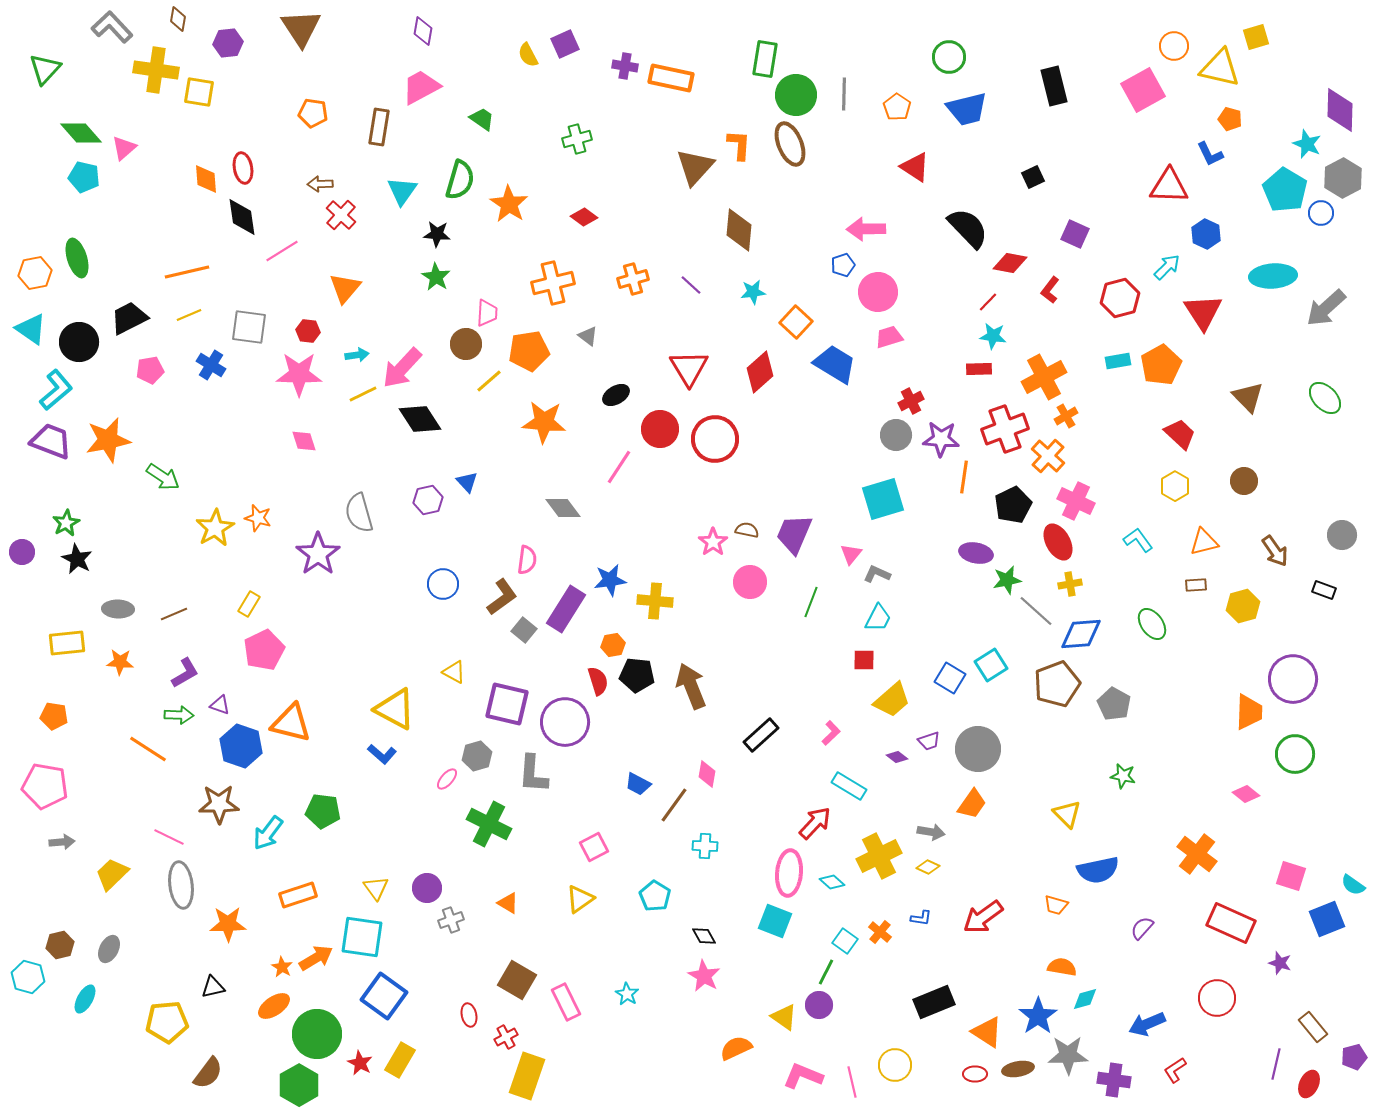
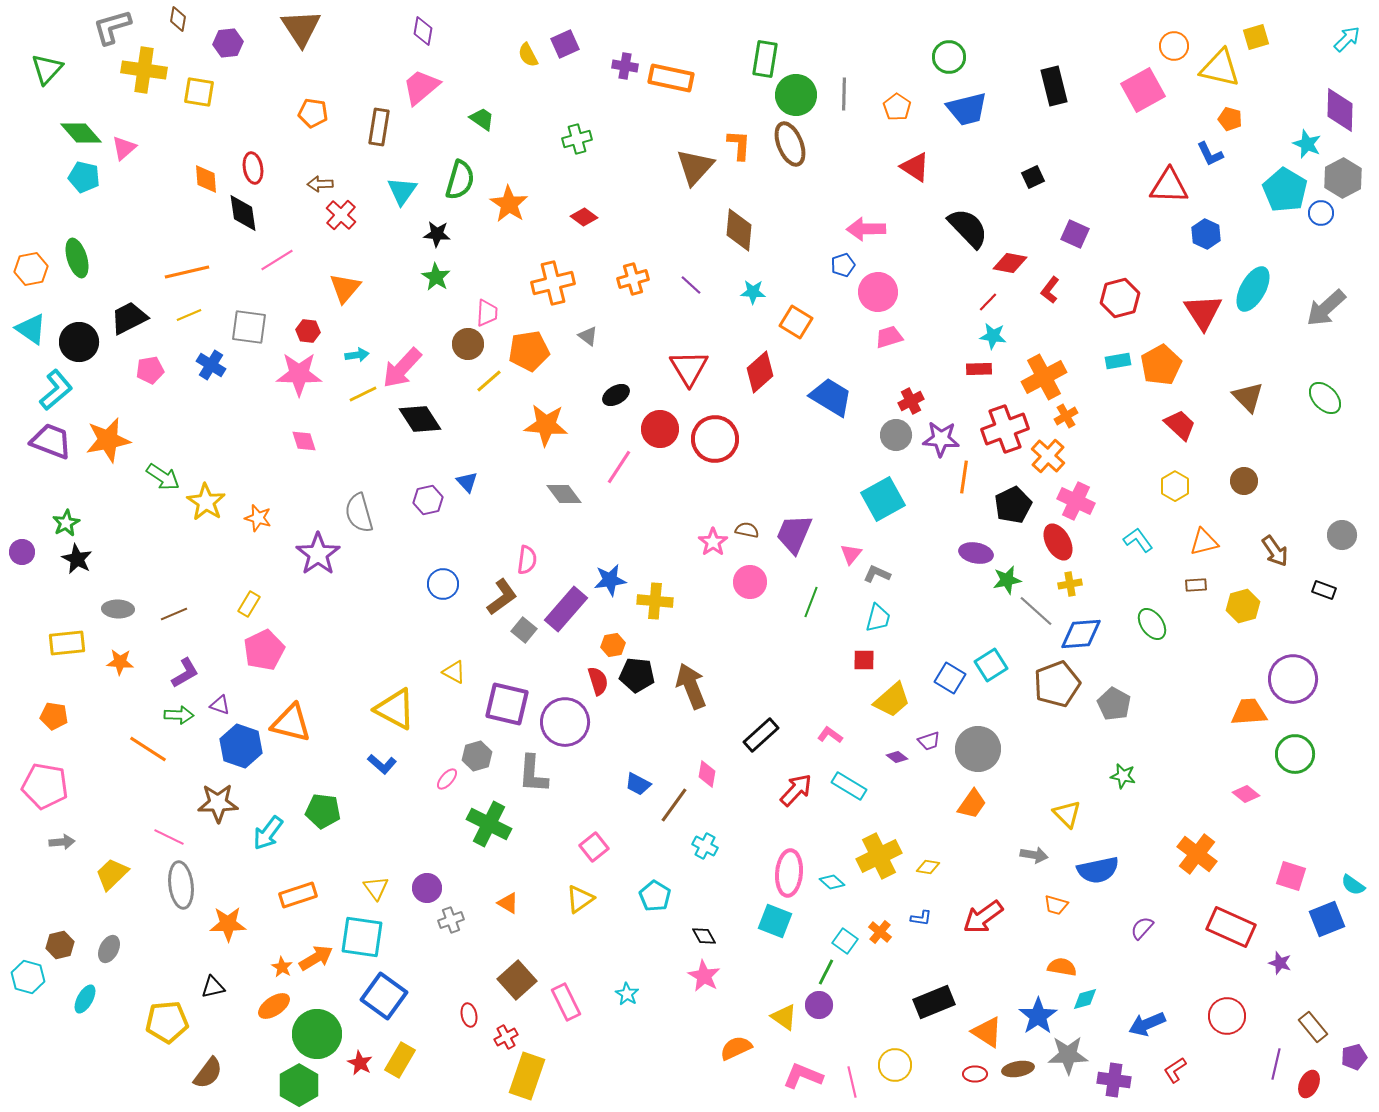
gray L-shape at (112, 27): rotated 63 degrees counterclockwise
green triangle at (45, 69): moved 2 px right
yellow cross at (156, 70): moved 12 px left
pink trapezoid at (421, 87): rotated 12 degrees counterclockwise
red ellipse at (243, 168): moved 10 px right
black diamond at (242, 217): moved 1 px right, 4 px up
pink line at (282, 251): moved 5 px left, 9 px down
cyan arrow at (1167, 267): moved 180 px right, 228 px up
orange hexagon at (35, 273): moved 4 px left, 4 px up
cyan ellipse at (1273, 276): moved 20 px left, 13 px down; rotated 57 degrees counterclockwise
cyan star at (753, 292): rotated 10 degrees clockwise
orange square at (796, 322): rotated 12 degrees counterclockwise
brown circle at (466, 344): moved 2 px right
blue trapezoid at (835, 364): moved 4 px left, 33 px down
orange star at (544, 422): moved 2 px right, 3 px down
red trapezoid at (1180, 434): moved 9 px up
cyan square at (883, 499): rotated 12 degrees counterclockwise
gray diamond at (563, 508): moved 1 px right, 14 px up
yellow star at (215, 528): moved 9 px left, 26 px up; rotated 9 degrees counterclockwise
purple rectangle at (566, 609): rotated 9 degrees clockwise
cyan trapezoid at (878, 618): rotated 12 degrees counterclockwise
orange trapezoid at (1249, 712): rotated 96 degrees counterclockwise
pink L-shape at (831, 733): moved 1 px left, 2 px down; rotated 100 degrees counterclockwise
blue L-shape at (382, 754): moved 10 px down
brown star at (219, 804): moved 1 px left, 1 px up
red arrow at (815, 823): moved 19 px left, 33 px up
gray arrow at (931, 832): moved 103 px right, 23 px down
cyan cross at (705, 846): rotated 25 degrees clockwise
pink square at (594, 847): rotated 12 degrees counterclockwise
yellow diamond at (928, 867): rotated 15 degrees counterclockwise
red rectangle at (1231, 923): moved 4 px down
brown square at (517, 980): rotated 18 degrees clockwise
red circle at (1217, 998): moved 10 px right, 18 px down
